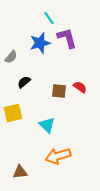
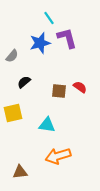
gray semicircle: moved 1 px right, 1 px up
cyan triangle: rotated 36 degrees counterclockwise
